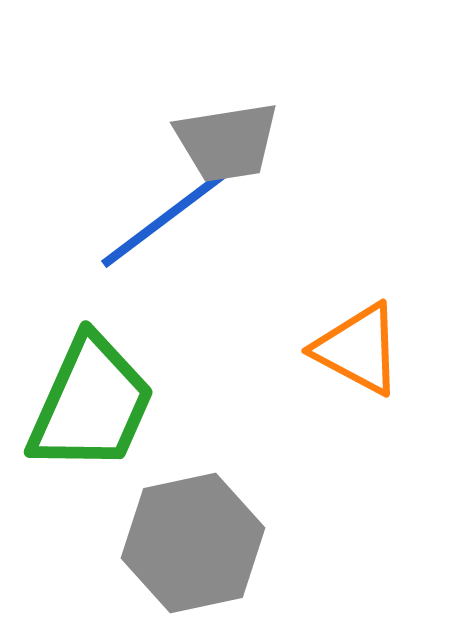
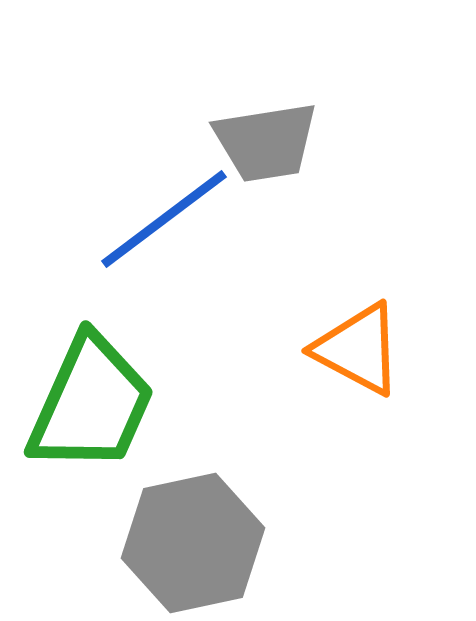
gray trapezoid: moved 39 px right
